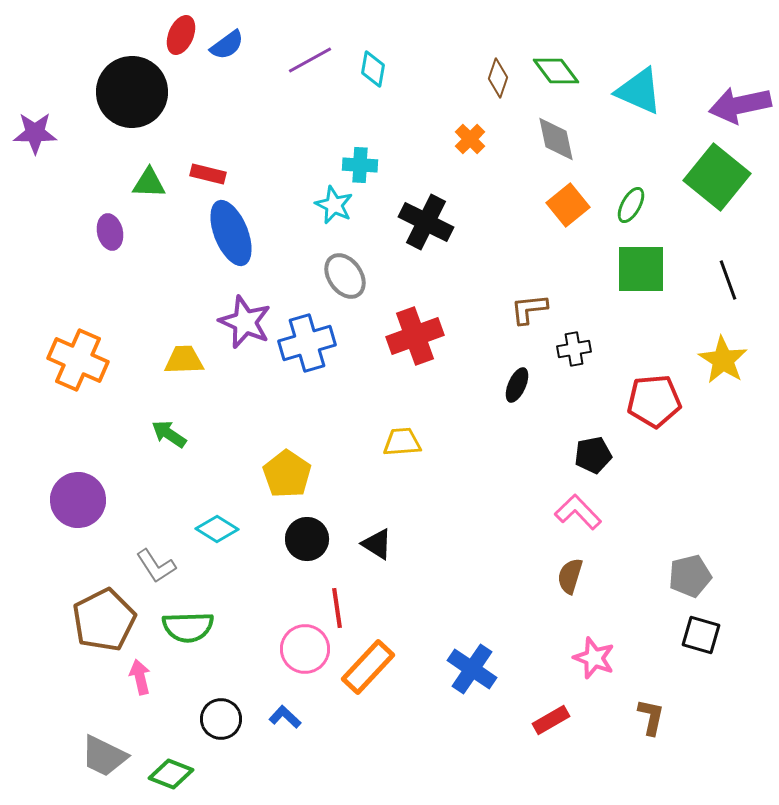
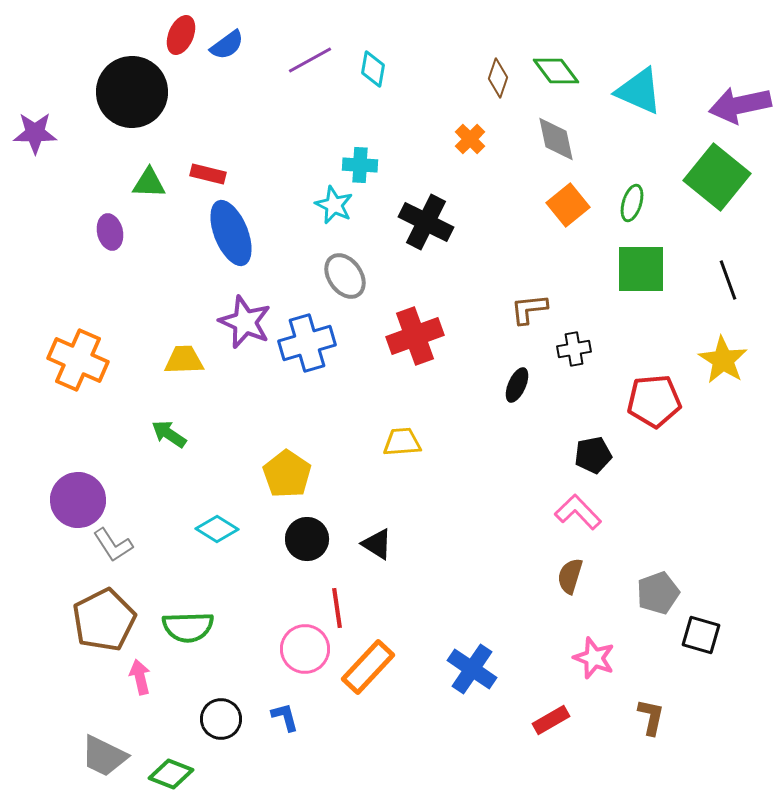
green ellipse at (631, 205): moved 1 px right, 2 px up; rotated 12 degrees counterclockwise
gray L-shape at (156, 566): moved 43 px left, 21 px up
gray pentagon at (690, 576): moved 32 px left, 17 px down; rotated 6 degrees counterclockwise
blue L-shape at (285, 717): rotated 32 degrees clockwise
